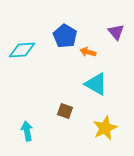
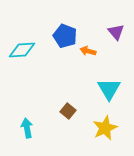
blue pentagon: rotated 10 degrees counterclockwise
orange arrow: moved 1 px up
cyan triangle: moved 13 px right, 5 px down; rotated 30 degrees clockwise
brown square: moved 3 px right; rotated 21 degrees clockwise
cyan arrow: moved 3 px up
